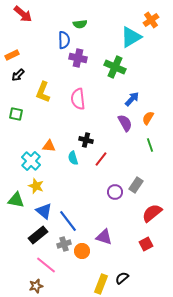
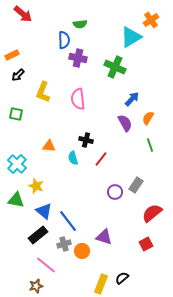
cyan cross: moved 14 px left, 3 px down
